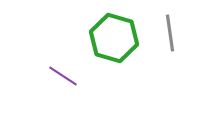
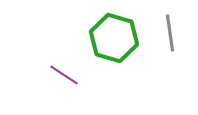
purple line: moved 1 px right, 1 px up
